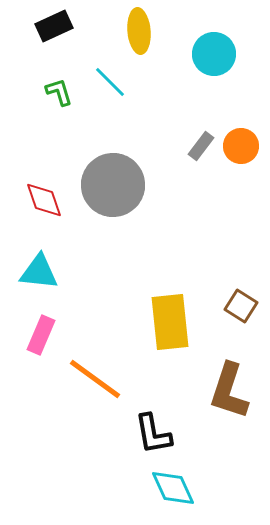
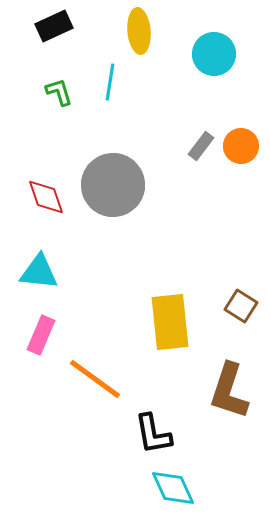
cyan line: rotated 54 degrees clockwise
red diamond: moved 2 px right, 3 px up
